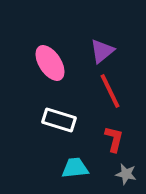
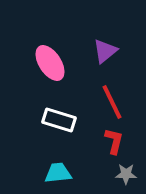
purple triangle: moved 3 px right
red line: moved 2 px right, 11 px down
red L-shape: moved 2 px down
cyan trapezoid: moved 17 px left, 5 px down
gray star: rotated 10 degrees counterclockwise
